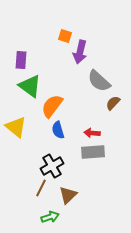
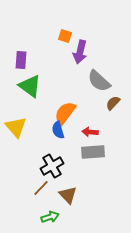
orange semicircle: moved 13 px right, 7 px down
yellow triangle: rotated 10 degrees clockwise
red arrow: moved 2 px left, 1 px up
brown line: rotated 18 degrees clockwise
brown triangle: rotated 30 degrees counterclockwise
